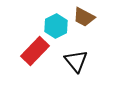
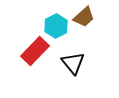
brown trapezoid: rotated 70 degrees counterclockwise
black triangle: moved 3 px left, 2 px down
